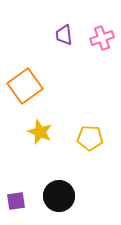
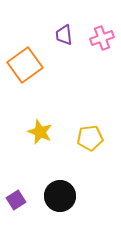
orange square: moved 21 px up
yellow pentagon: rotated 10 degrees counterclockwise
black circle: moved 1 px right
purple square: moved 1 px up; rotated 24 degrees counterclockwise
